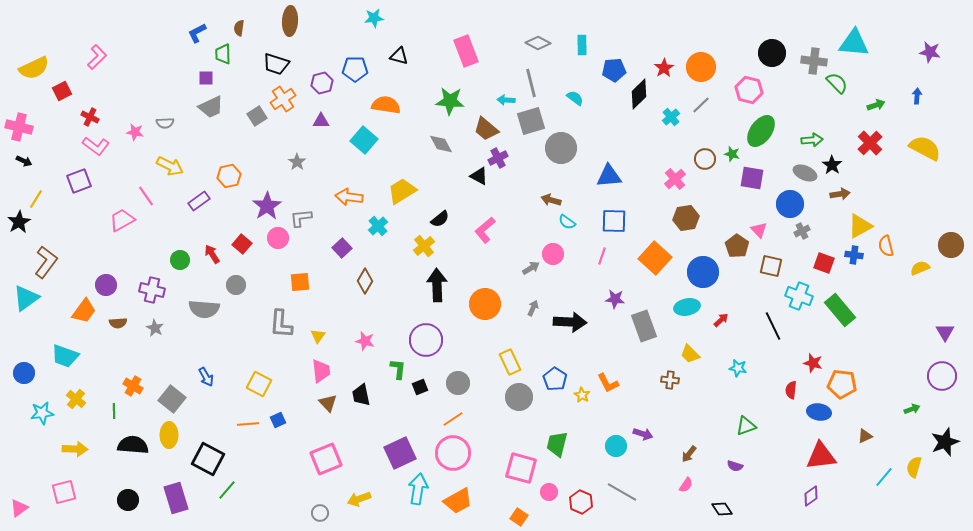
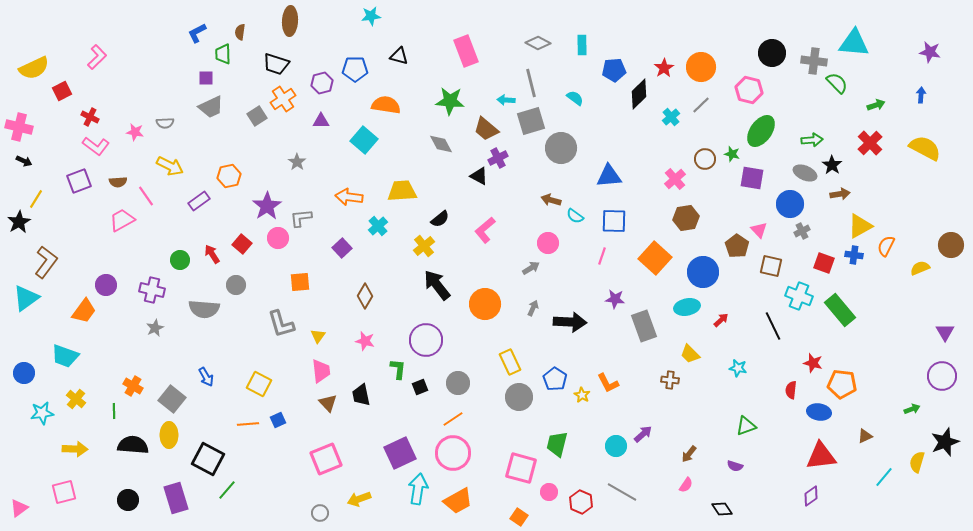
cyan star at (374, 18): moved 3 px left, 2 px up
brown semicircle at (239, 28): moved 1 px right, 4 px down
blue arrow at (917, 96): moved 4 px right, 1 px up
yellow trapezoid at (402, 191): rotated 28 degrees clockwise
cyan semicircle at (567, 222): moved 8 px right, 6 px up
orange semicircle at (886, 246): rotated 40 degrees clockwise
pink circle at (553, 254): moved 5 px left, 11 px up
brown diamond at (365, 281): moved 15 px down
black arrow at (437, 285): rotated 36 degrees counterclockwise
brown semicircle at (118, 323): moved 141 px up
gray L-shape at (281, 324): rotated 20 degrees counterclockwise
gray star at (155, 328): rotated 18 degrees clockwise
purple arrow at (643, 434): rotated 60 degrees counterclockwise
yellow semicircle at (914, 467): moved 3 px right, 5 px up
